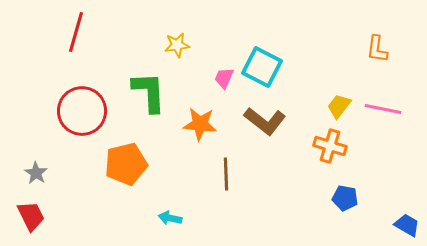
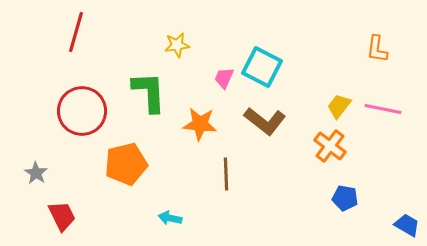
orange cross: rotated 20 degrees clockwise
red trapezoid: moved 31 px right
